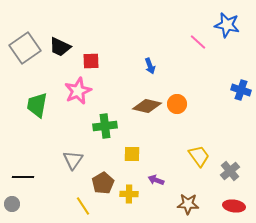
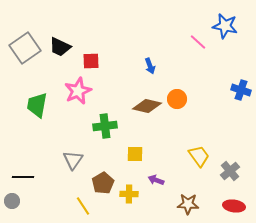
blue star: moved 2 px left, 1 px down
orange circle: moved 5 px up
yellow square: moved 3 px right
gray circle: moved 3 px up
